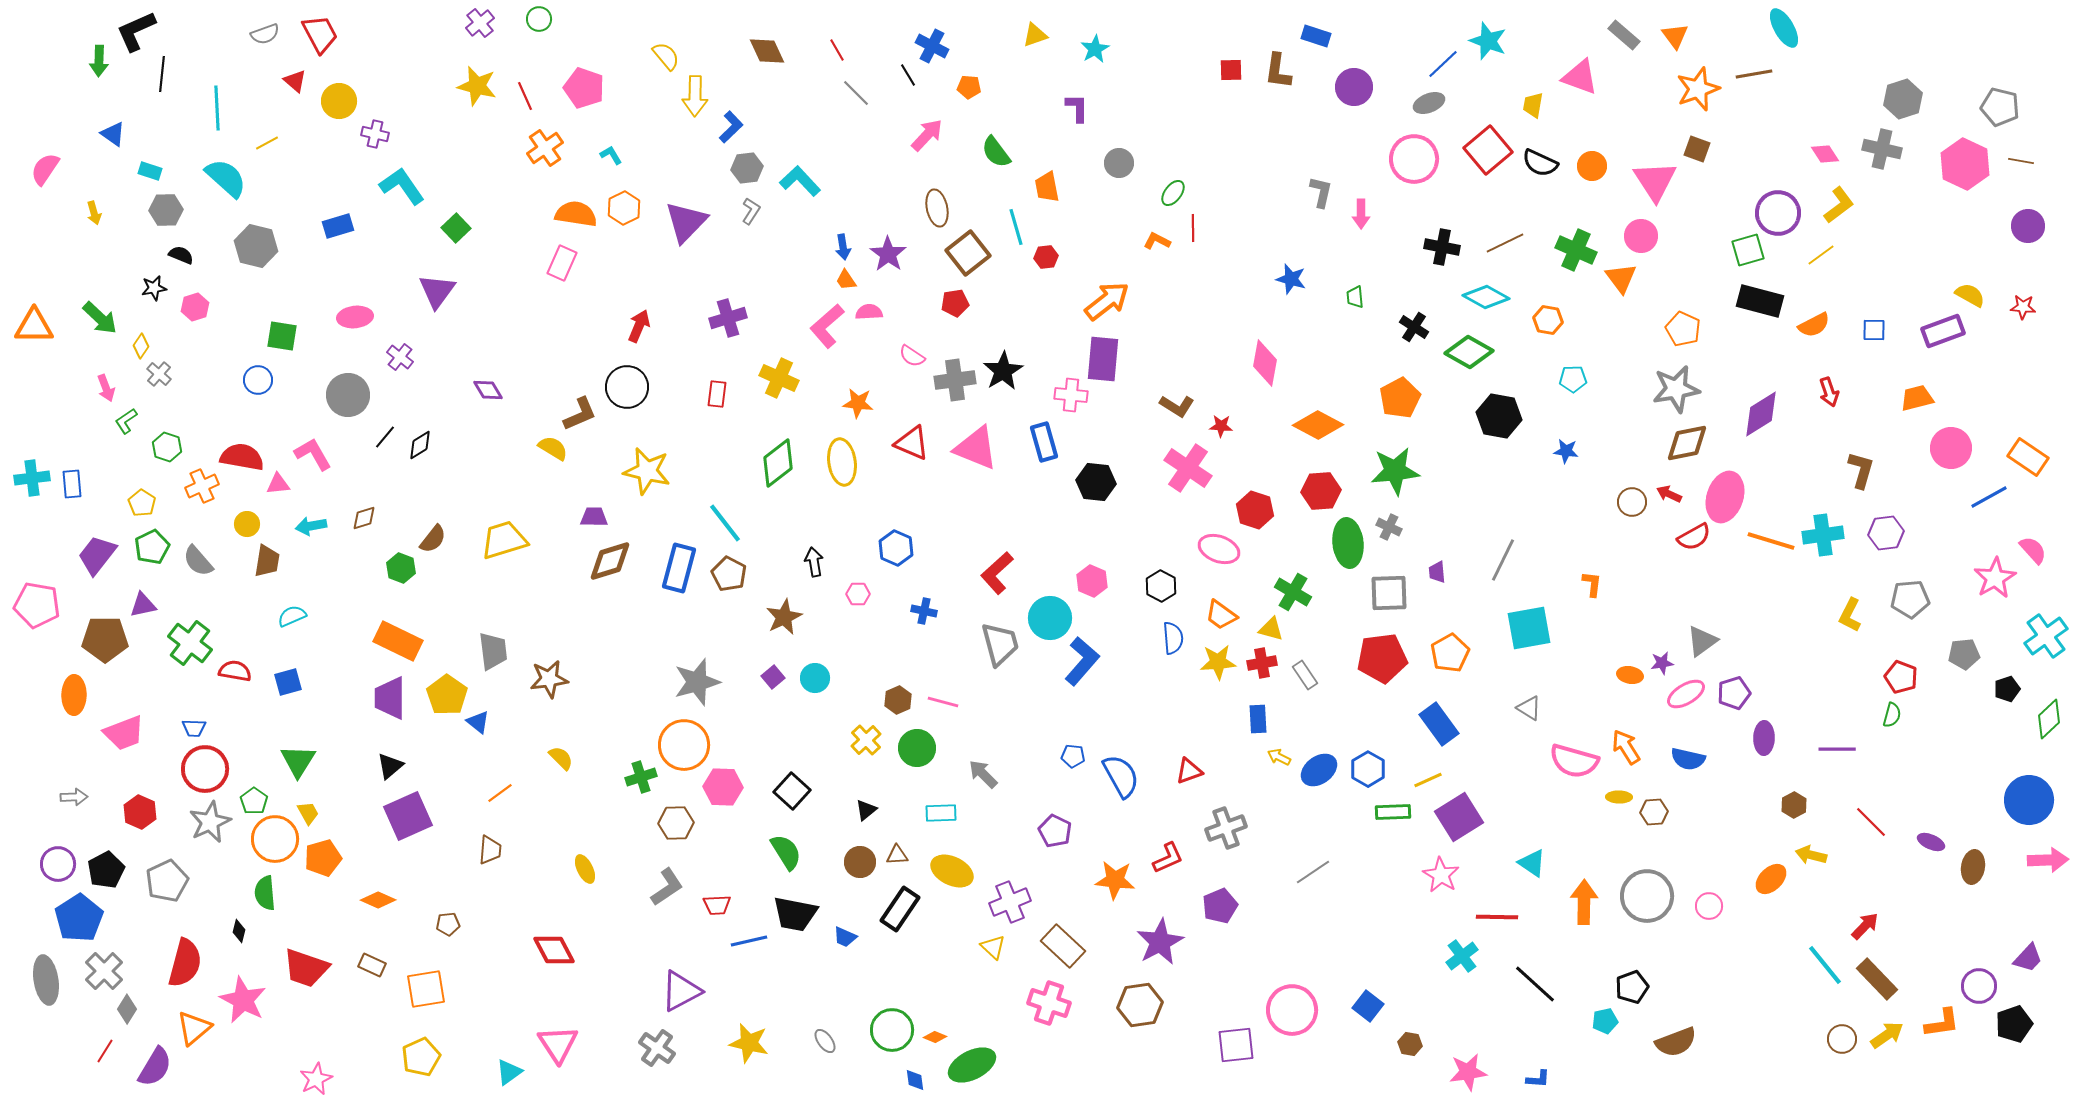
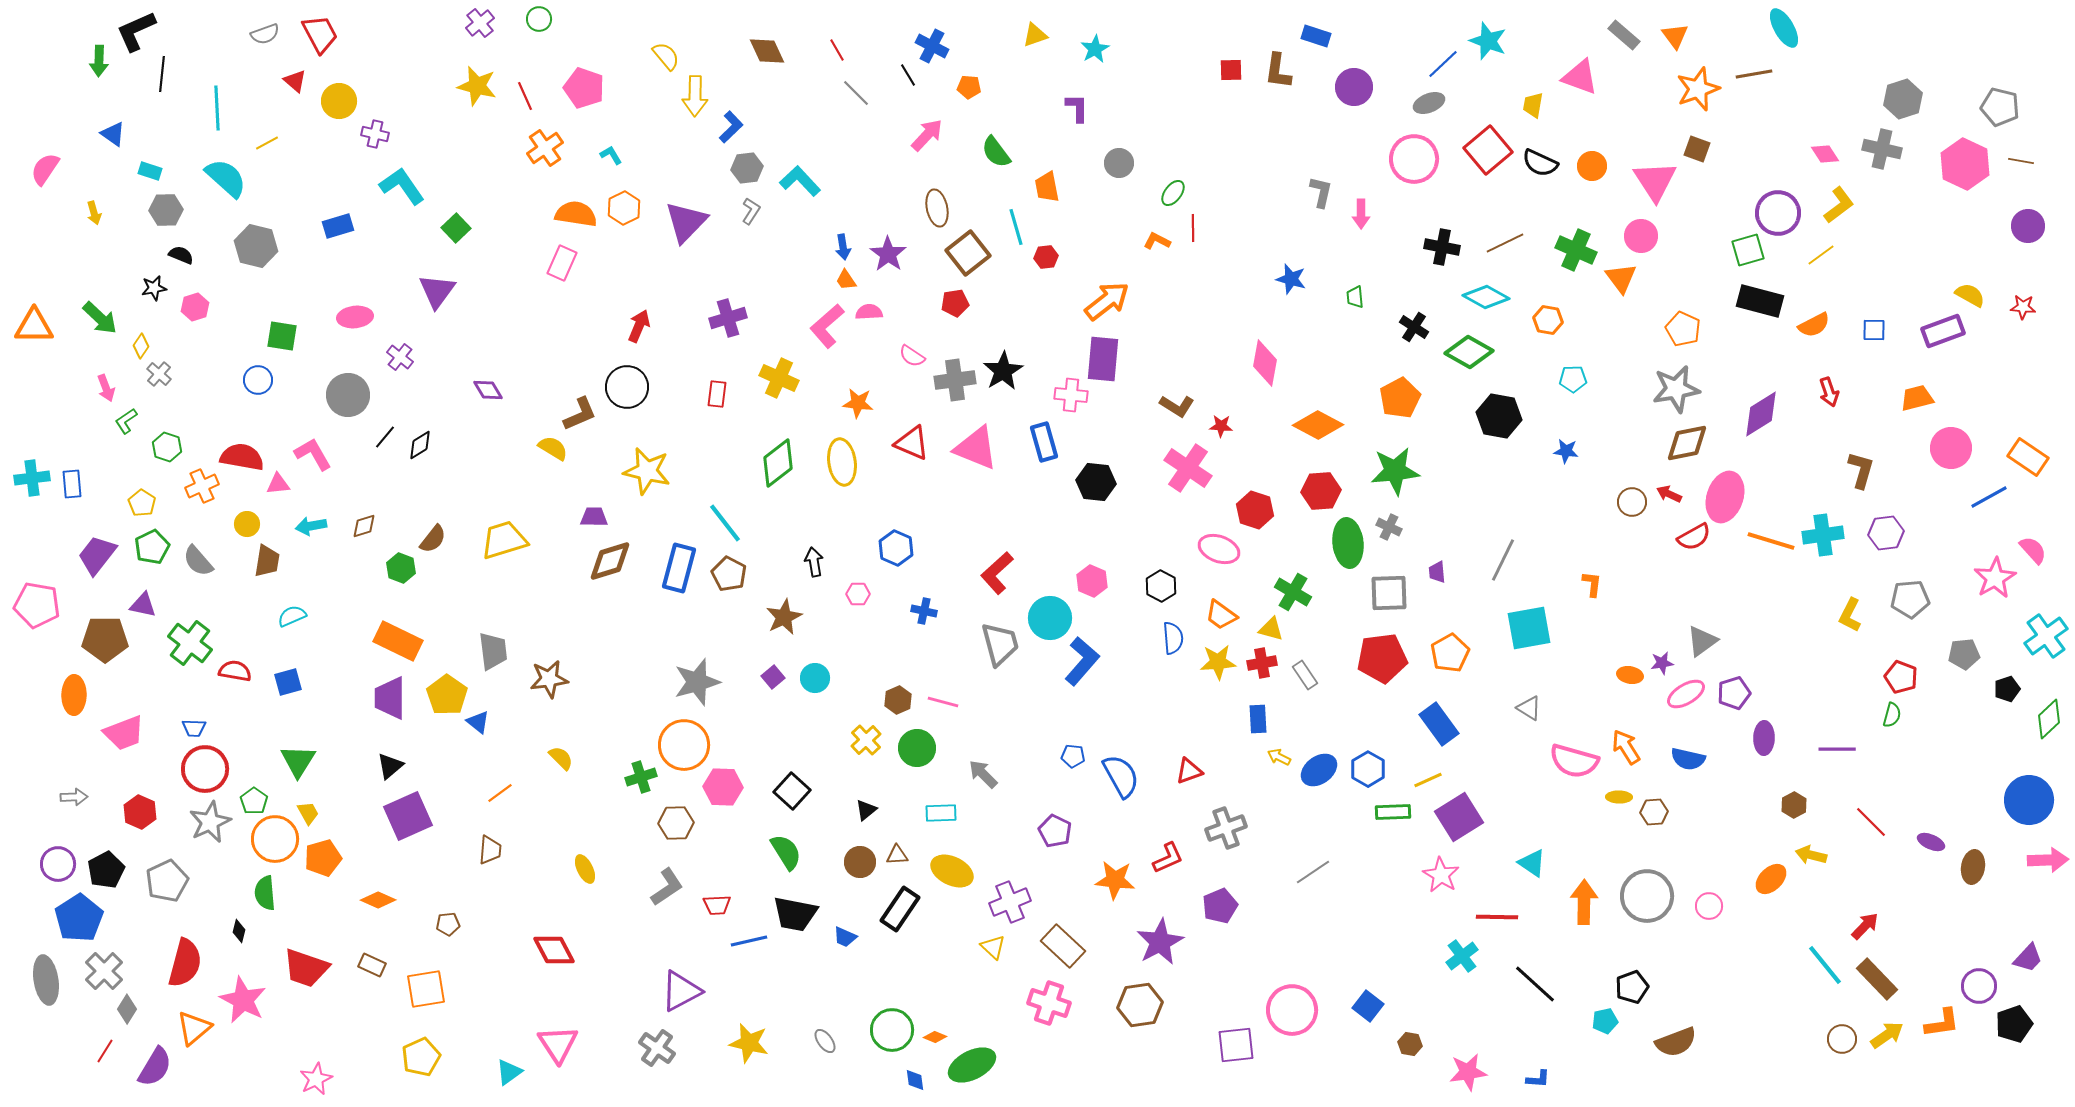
brown diamond at (364, 518): moved 8 px down
purple triangle at (143, 605): rotated 24 degrees clockwise
